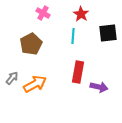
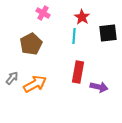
red star: moved 1 px right, 3 px down
cyan line: moved 1 px right
